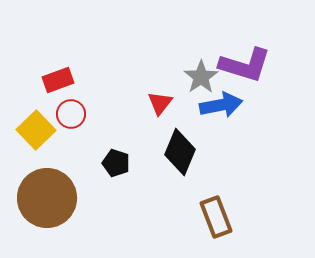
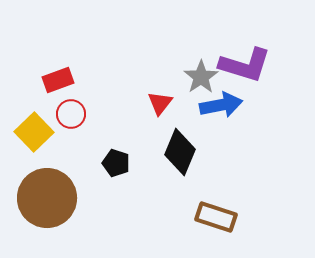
yellow square: moved 2 px left, 2 px down
brown rectangle: rotated 51 degrees counterclockwise
